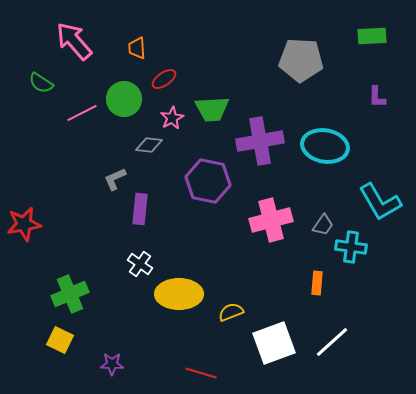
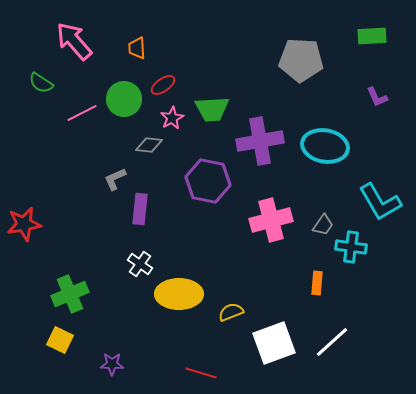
red ellipse: moved 1 px left, 6 px down
purple L-shape: rotated 25 degrees counterclockwise
